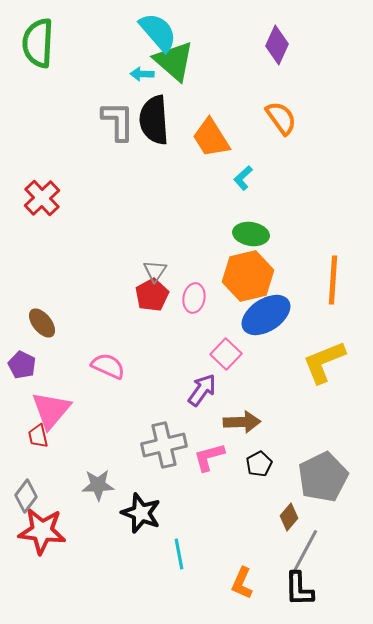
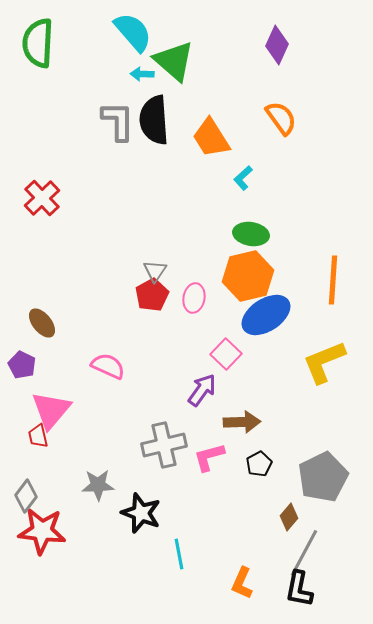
cyan semicircle: moved 25 px left
black L-shape: rotated 12 degrees clockwise
